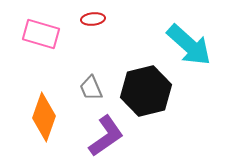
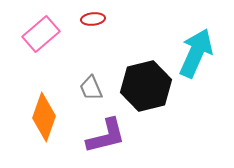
pink rectangle: rotated 57 degrees counterclockwise
cyan arrow: moved 7 px right, 8 px down; rotated 108 degrees counterclockwise
black hexagon: moved 5 px up
purple L-shape: rotated 21 degrees clockwise
